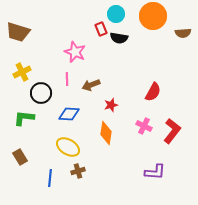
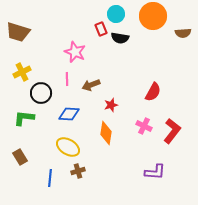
black semicircle: moved 1 px right
